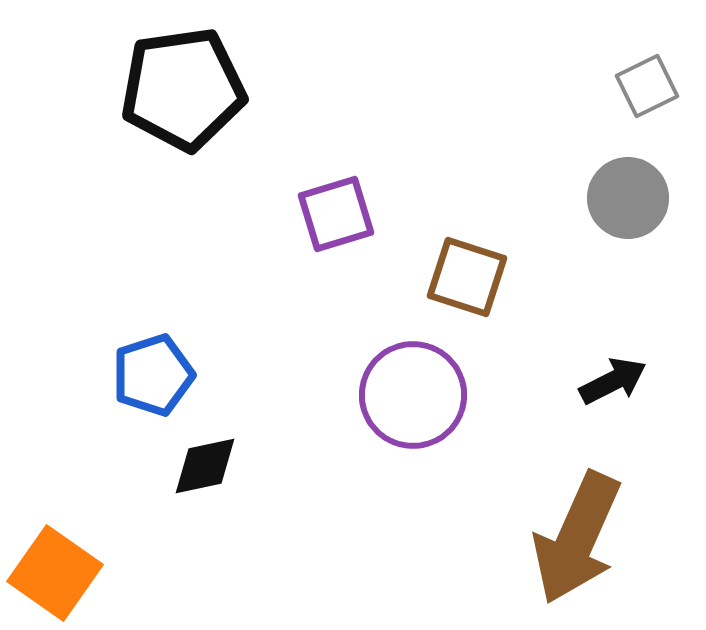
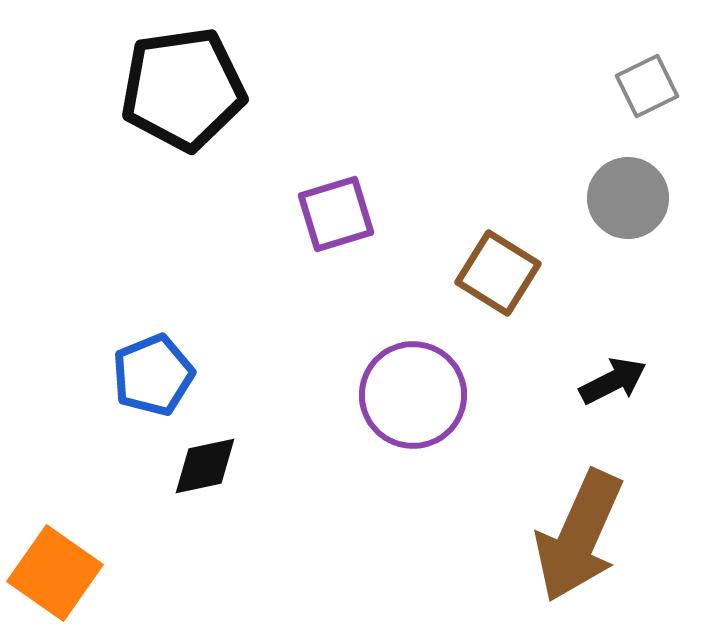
brown square: moved 31 px right, 4 px up; rotated 14 degrees clockwise
blue pentagon: rotated 4 degrees counterclockwise
brown arrow: moved 2 px right, 2 px up
